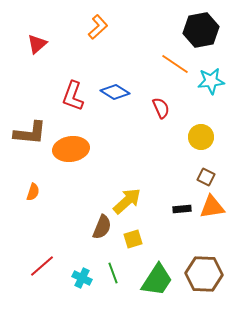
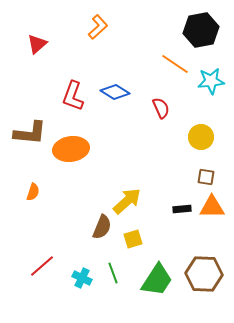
brown square: rotated 18 degrees counterclockwise
orange triangle: rotated 8 degrees clockwise
